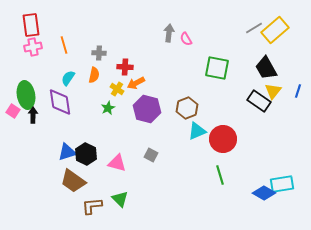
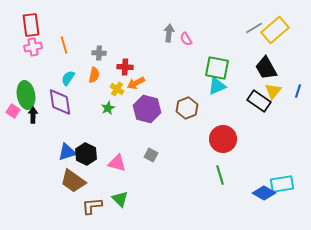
cyan triangle: moved 20 px right, 45 px up
